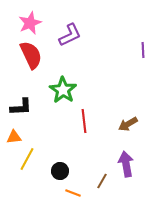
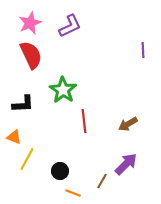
purple L-shape: moved 9 px up
black L-shape: moved 2 px right, 3 px up
orange triangle: rotated 28 degrees clockwise
purple arrow: rotated 55 degrees clockwise
